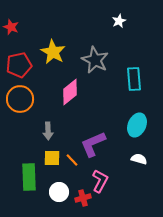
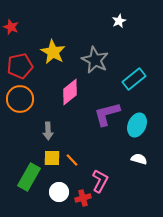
red pentagon: moved 1 px right, 1 px down
cyan rectangle: rotated 55 degrees clockwise
purple L-shape: moved 14 px right, 30 px up; rotated 8 degrees clockwise
green rectangle: rotated 32 degrees clockwise
